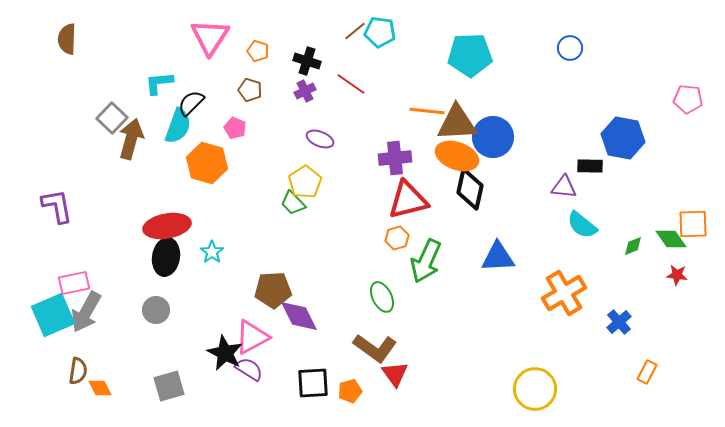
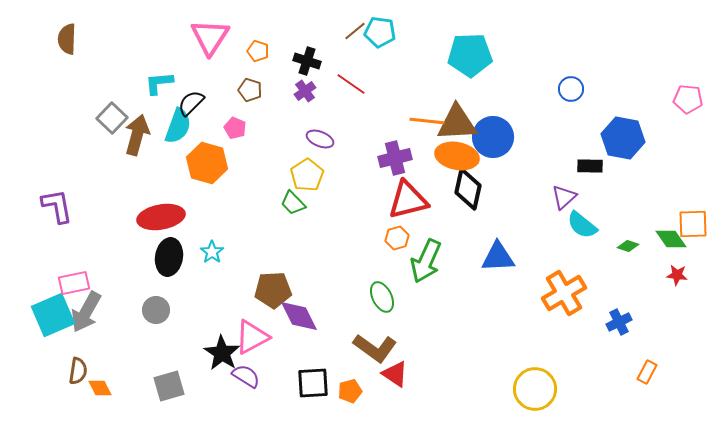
blue circle at (570, 48): moved 1 px right, 41 px down
purple cross at (305, 91): rotated 10 degrees counterclockwise
orange line at (427, 111): moved 10 px down
brown arrow at (131, 139): moved 6 px right, 4 px up
orange ellipse at (457, 156): rotated 9 degrees counterclockwise
purple cross at (395, 158): rotated 8 degrees counterclockwise
yellow pentagon at (305, 182): moved 2 px right, 7 px up
purple triangle at (564, 187): moved 10 px down; rotated 48 degrees counterclockwise
black diamond at (470, 189): moved 2 px left
red ellipse at (167, 226): moved 6 px left, 9 px up
green diamond at (633, 246): moved 5 px left; rotated 40 degrees clockwise
black ellipse at (166, 257): moved 3 px right
blue cross at (619, 322): rotated 15 degrees clockwise
black star at (225, 353): moved 3 px left; rotated 6 degrees clockwise
purple semicircle at (249, 369): moved 3 px left, 7 px down
red triangle at (395, 374): rotated 20 degrees counterclockwise
